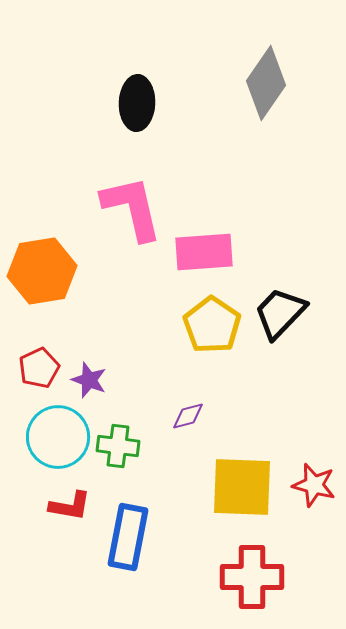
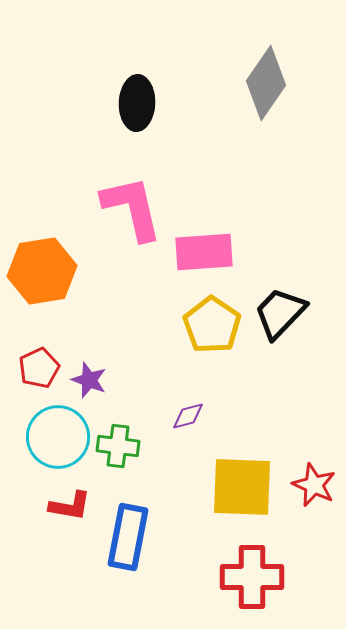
red star: rotated 9 degrees clockwise
